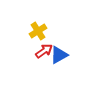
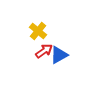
yellow cross: rotated 18 degrees counterclockwise
